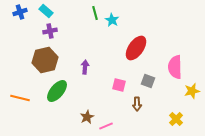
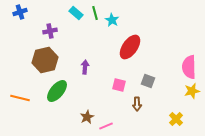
cyan rectangle: moved 30 px right, 2 px down
red ellipse: moved 6 px left, 1 px up
pink semicircle: moved 14 px right
